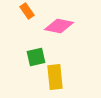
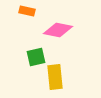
orange rectangle: rotated 42 degrees counterclockwise
pink diamond: moved 1 px left, 4 px down
